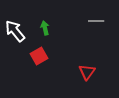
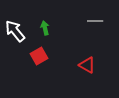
gray line: moved 1 px left
red triangle: moved 7 px up; rotated 36 degrees counterclockwise
